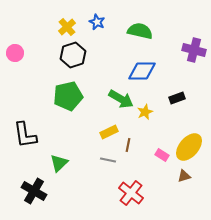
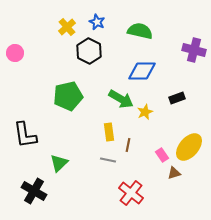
black hexagon: moved 16 px right, 4 px up; rotated 15 degrees counterclockwise
yellow rectangle: rotated 72 degrees counterclockwise
pink rectangle: rotated 24 degrees clockwise
brown triangle: moved 10 px left, 3 px up
